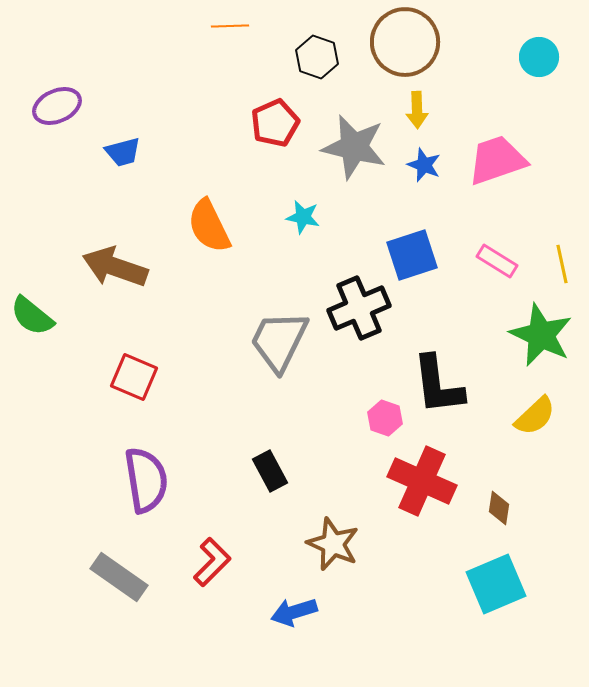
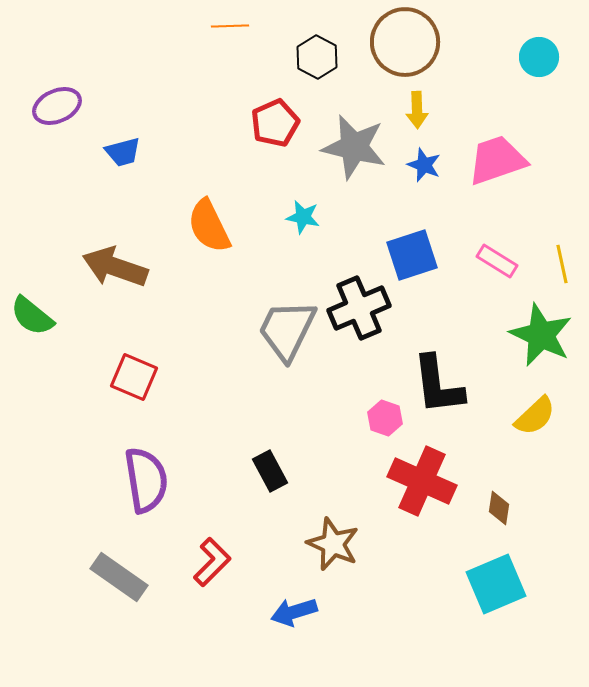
black hexagon: rotated 9 degrees clockwise
gray trapezoid: moved 8 px right, 11 px up
